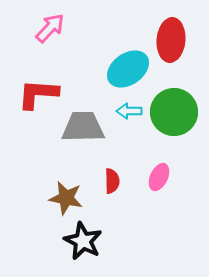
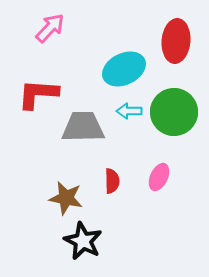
red ellipse: moved 5 px right, 1 px down
cyan ellipse: moved 4 px left; rotated 9 degrees clockwise
